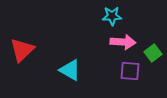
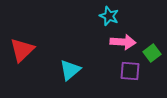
cyan star: moved 3 px left; rotated 24 degrees clockwise
green square: moved 1 px left
cyan triangle: rotated 50 degrees clockwise
